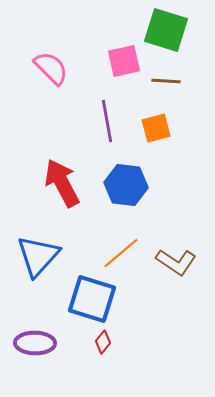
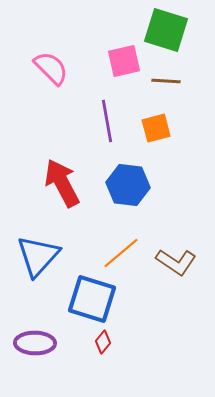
blue hexagon: moved 2 px right
